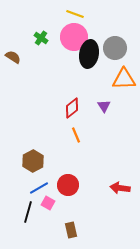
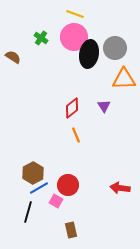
brown hexagon: moved 12 px down
pink square: moved 8 px right, 2 px up
